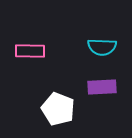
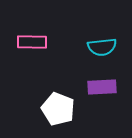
cyan semicircle: rotated 8 degrees counterclockwise
pink rectangle: moved 2 px right, 9 px up
